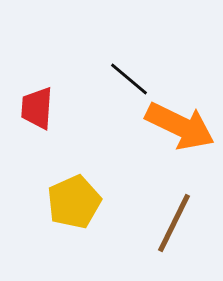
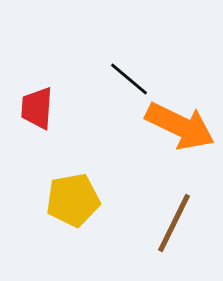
yellow pentagon: moved 1 px left, 2 px up; rotated 14 degrees clockwise
